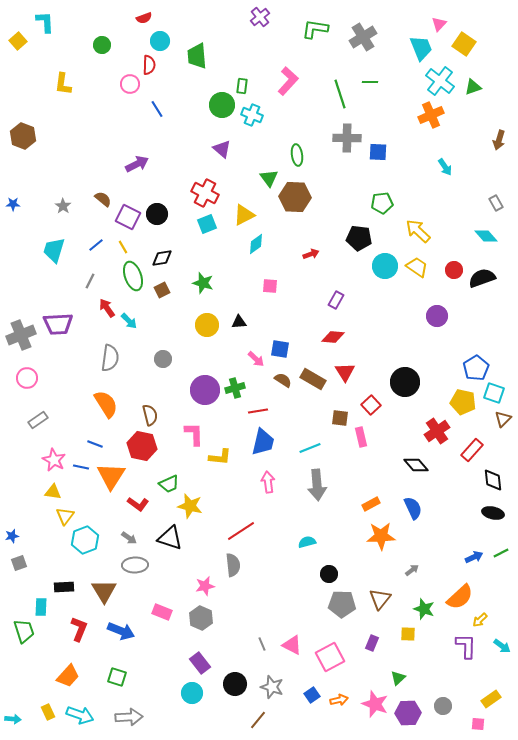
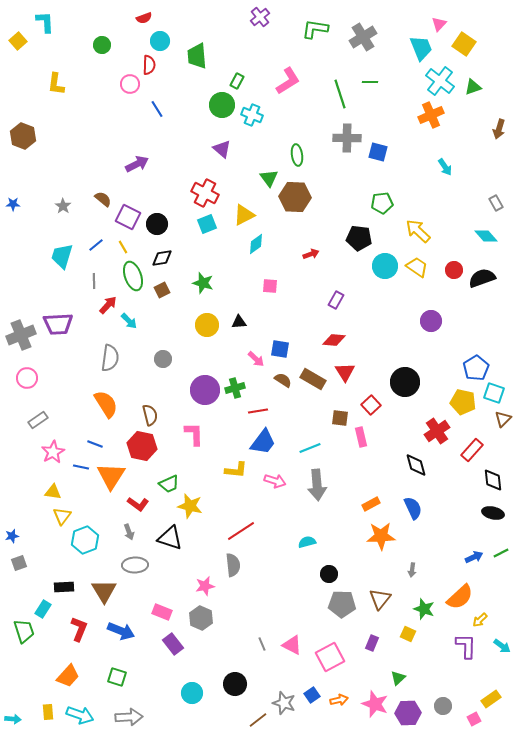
pink L-shape at (288, 81): rotated 16 degrees clockwise
yellow L-shape at (63, 84): moved 7 px left
green rectangle at (242, 86): moved 5 px left, 5 px up; rotated 21 degrees clockwise
brown arrow at (499, 140): moved 11 px up
blue square at (378, 152): rotated 12 degrees clockwise
black circle at (157, 214): moved 10 px down
cyan trapezoid at (54, 250): moved 8 px right, 6 px down
gray line at (90, 281): moved 4 px right; rotated 28 degrees counterclockwise
red arrow at (107, 308): moved 1 px right, 3 px up; rotated 78 degrees clockwise
purple circle at (437, 316): moved 6 px left, 5 px down
red diamond at (333, 337): moved 1 px right, 3 px down
blue trapezoid at (263, 442): rotated 24 degrees clockwise
yellow L-shape at (220, 457): moved 16 px right, 13 px down
pink star at (54, 460): moved 1 px left, 8 px up; rotated 15 degrees clockwise
black diamond at (416, 465): rotated 25 degrees clockwise
pink arrow at (268, 482): moved 7 px right, 1 px up; rotated 115 degrees clockwise
yellow triangle at (65, 516): moved 3 px left
gray arrow at (129, 538): moved 6 px up; rotated 35 degrees clockwise
gray arrow at (412, 570): rotated 136 degrees clockwise
cyan rectangle at (41, 607): moved 2 px right, 2 px down; rotated 30 degrees clockwise
yellow square at (408, 634): rotated 21 degrees clockwise
purple rectangle at (200, 663): moved 27 px left, 19 px up
gray star at (272, 687): moved 12 px right, 16 px down
yellow rectangle at (48, 712): rotated 21 degrees clockwise
brown line at (258, 720): rotated 12 degrees clockwise
pink square at (478, 724): moved 4 px left, 5 px up; rotated 32 degrees counterclockwise
